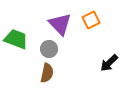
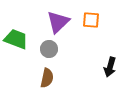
orange square: rotated 30 degrees clockwise
purple triangle: moved 2 px left, 2 px up; rotated 30 degrees clockwise
black arrow: moved 1 px right, 4 px down; rotated 30 degrees counterclockwise
brown semicircle: moved 5 px down
